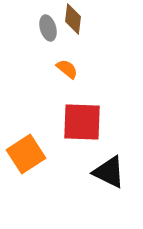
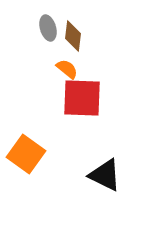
brown diamond: moved 17 px down
red square: moved 24 px up
orange square: rotated 21 degrees counterclockwise
black triangle: moved 4 px left, 3 px down
